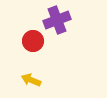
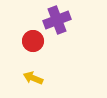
yellow arrow: moved 2 px right, 2 px up
